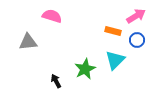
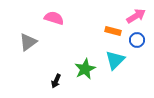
pink semicircle: moved 2 px right, 2 px down
gray triangle: rotated 30 degrees counterclockwise
black arrow: rotated 128 degrees counterclockwise
